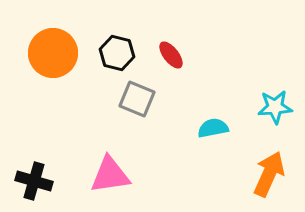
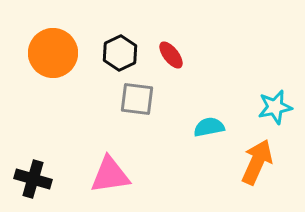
black hexagon: moved 3 px right; rotated 20 degrees clockwise
gray square: rotated 15 degrees counterclockwise
cyan star: rotated 8 degrees counterclockwise
cyan semicircle: moved 4 px left, 1 px up
orange arrow: moved 12 px left, 12 px up
black cross: moved 1 px left, 2 px up
